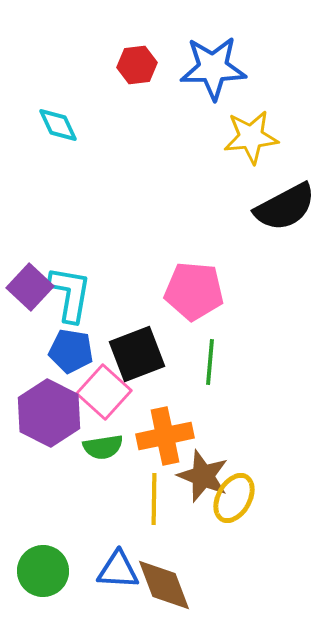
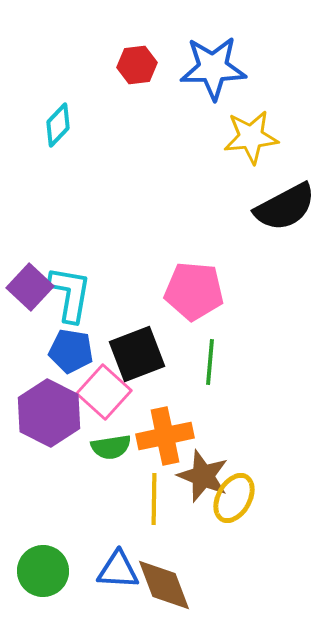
cyan diamond: rotated 69 degrees clockwise
green semicircle: moved 8 px right
